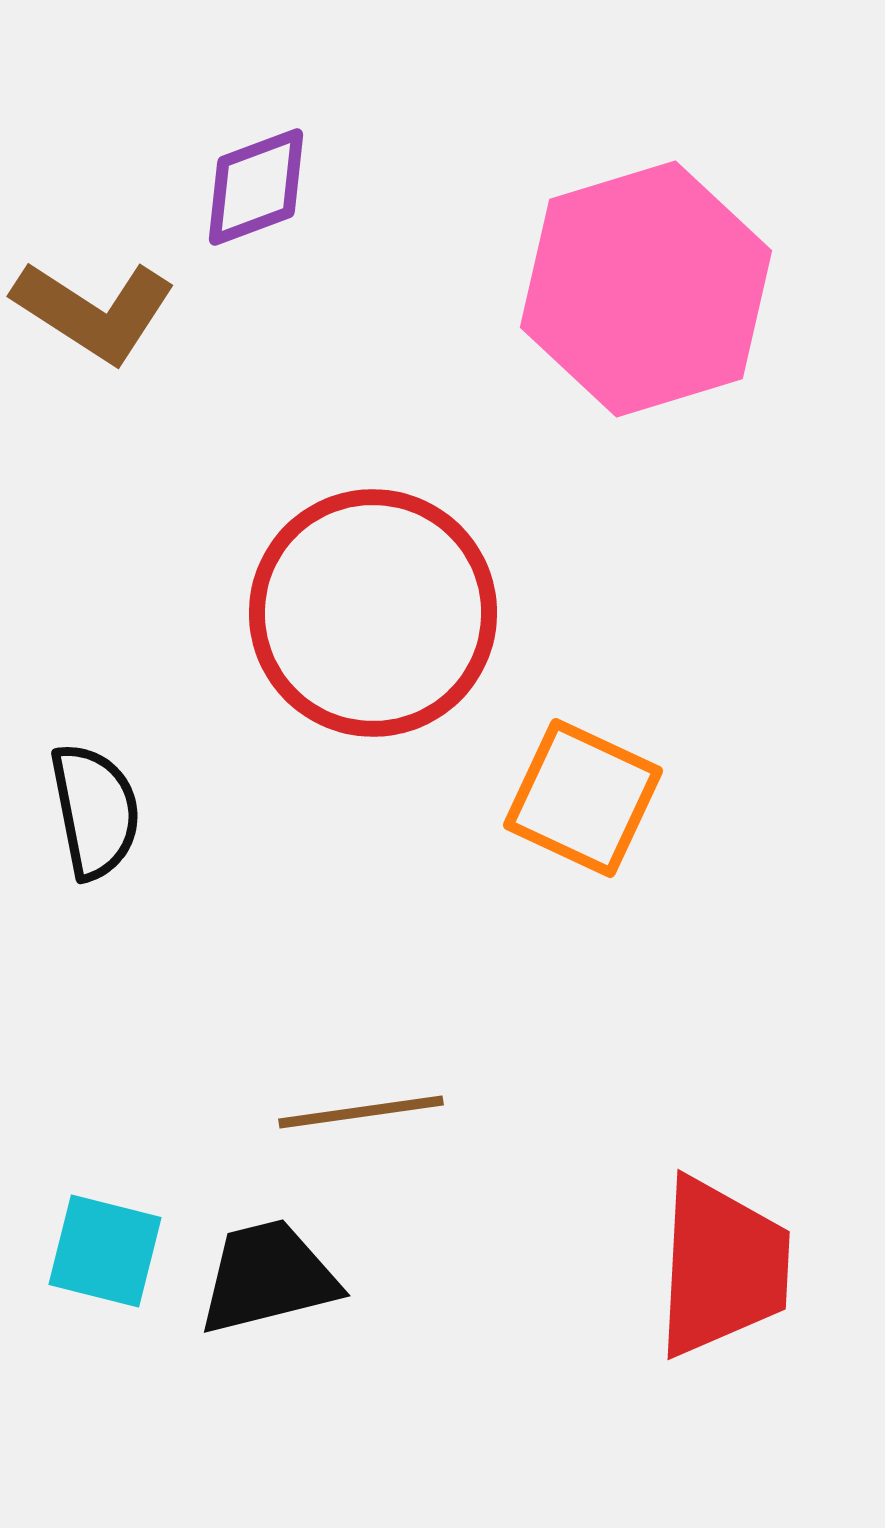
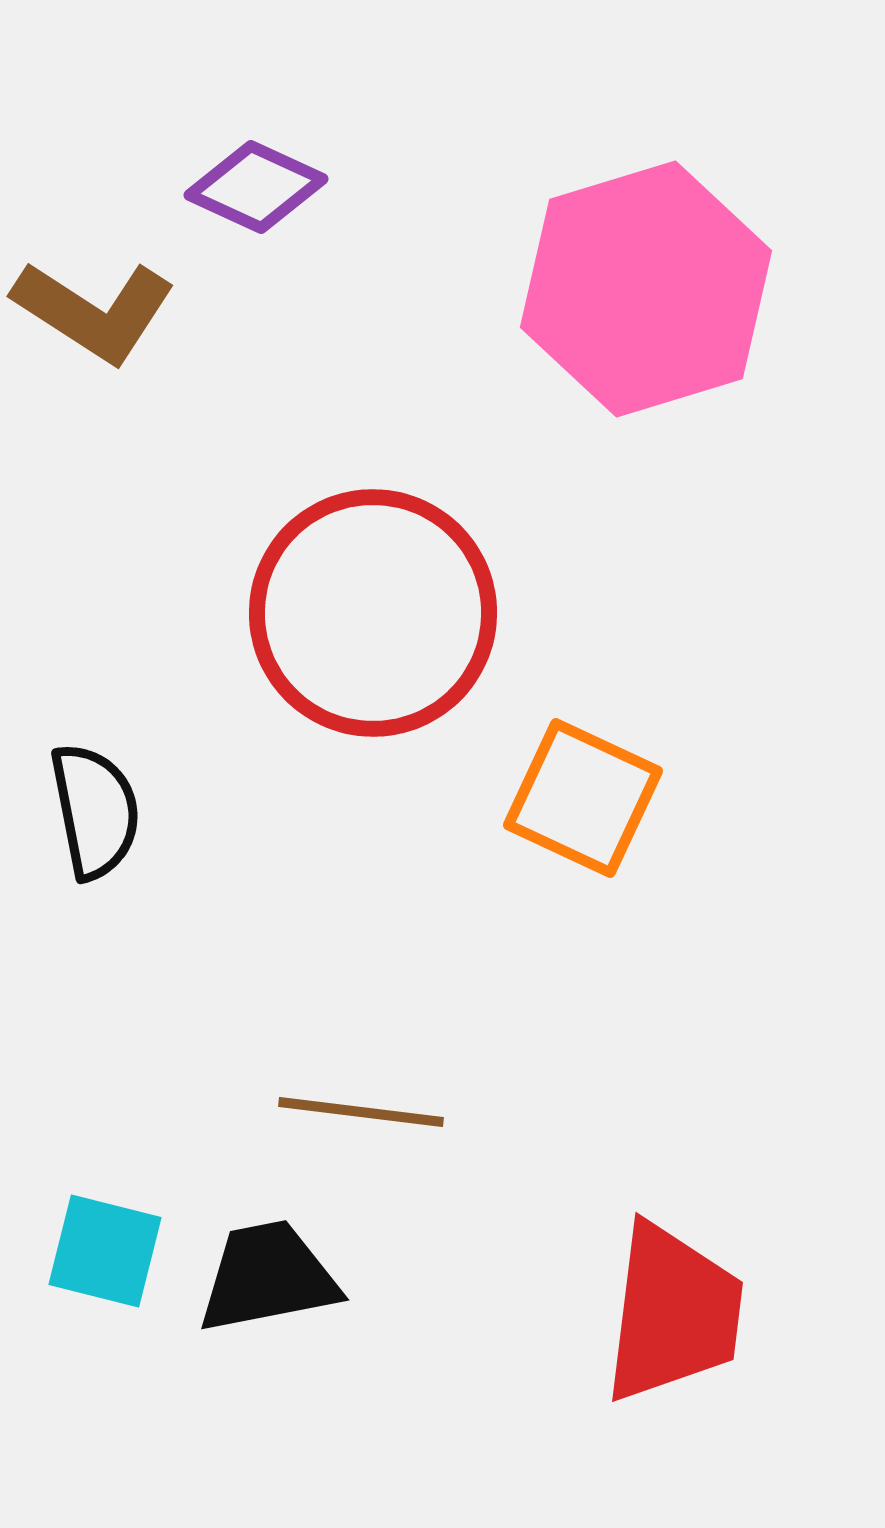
purple diamond: rotated 45 degrees clockwise
brown line: rotated 15 degrees clockwise
red trapezoid: moved 49 px left, 46 px down; rotated 4 degrees clockwise
black trapezoid: rotated 3 degrees clockwise
